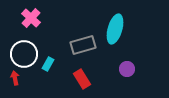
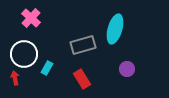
cyan rectangle: moved 1 px left, 4 px down
